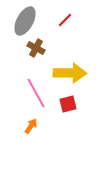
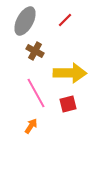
brown cross: moved 1 px left, 3 px down
